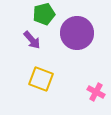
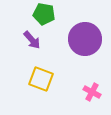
green pentagon: rotated 25 degrees clockwise
purple circle: moved 8 px right, 6 px down
pink cross: moved 4 px left
